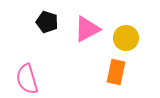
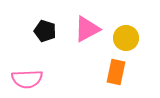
black pentagon: moved 2 px left, 9 px down
pink semicircle: rotated 76 degrees counterclockwise
